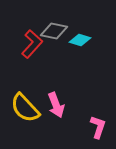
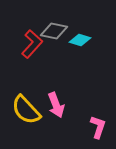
yellow semicircle: moved 1 px right, 2 px down
